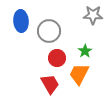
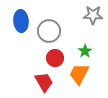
red circle: moved 2 px left
red trapezoid: moved 6 px left, 2 px up
